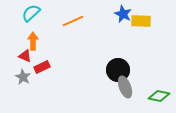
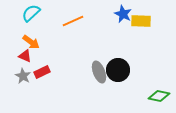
orange arrow: moved 2 px left, 1 px down; rotated 126 degrees clockwise
red rectangle: moved 5 px down
gray star: moved 1 px up
gray ellipse: moved 26 px left, 15 px up
